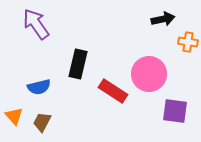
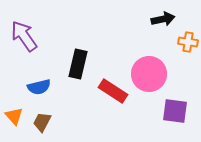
purple arrow: moved 12 px left, 12 px down
